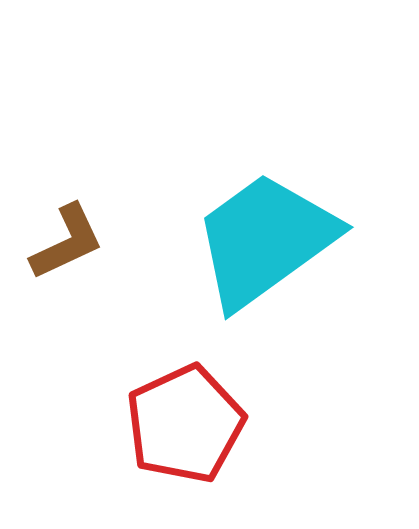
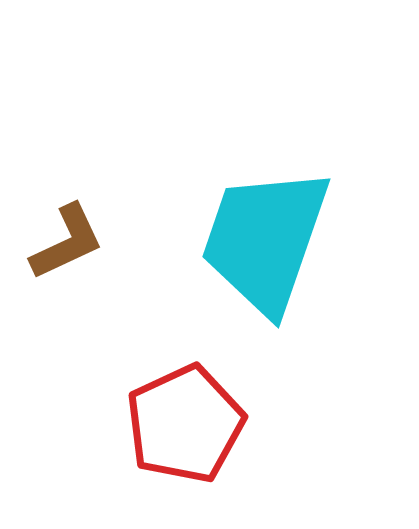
cyan trapezoid: rotated 35 degrees counterclockwise
